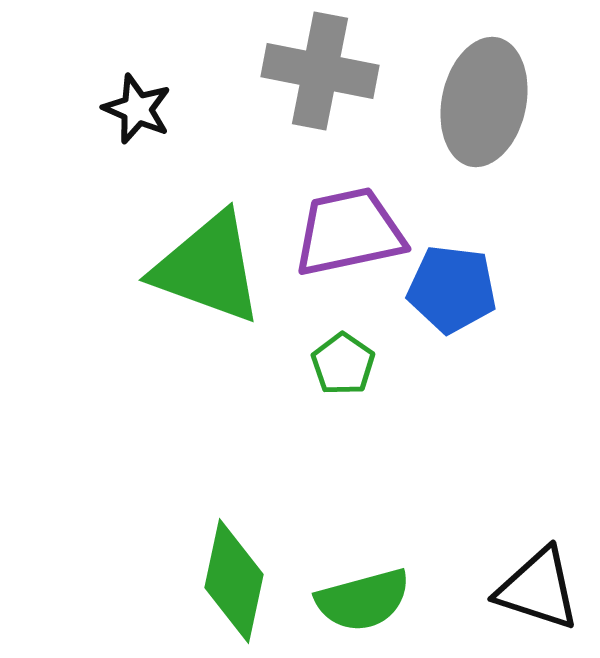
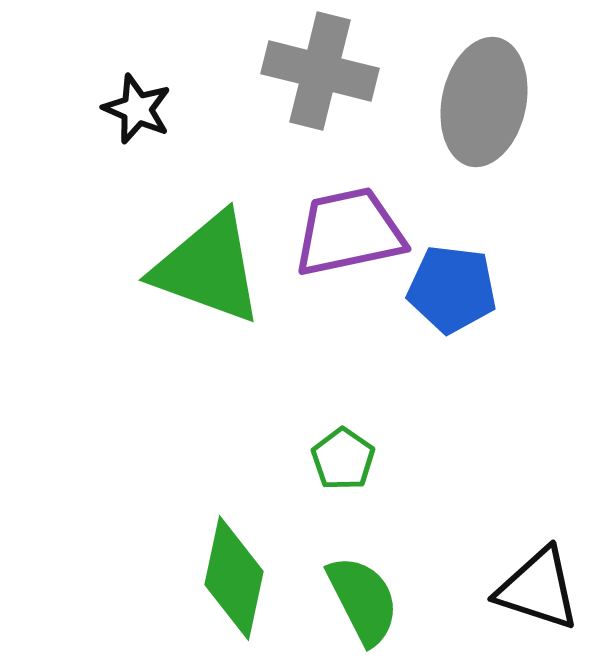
gray cross: rotated 3 degrees clockwise
green pentagon: moved 95 px down
green diamond: moved 3 px up
green semicircle: rotated 102 degrees counterclockwise
